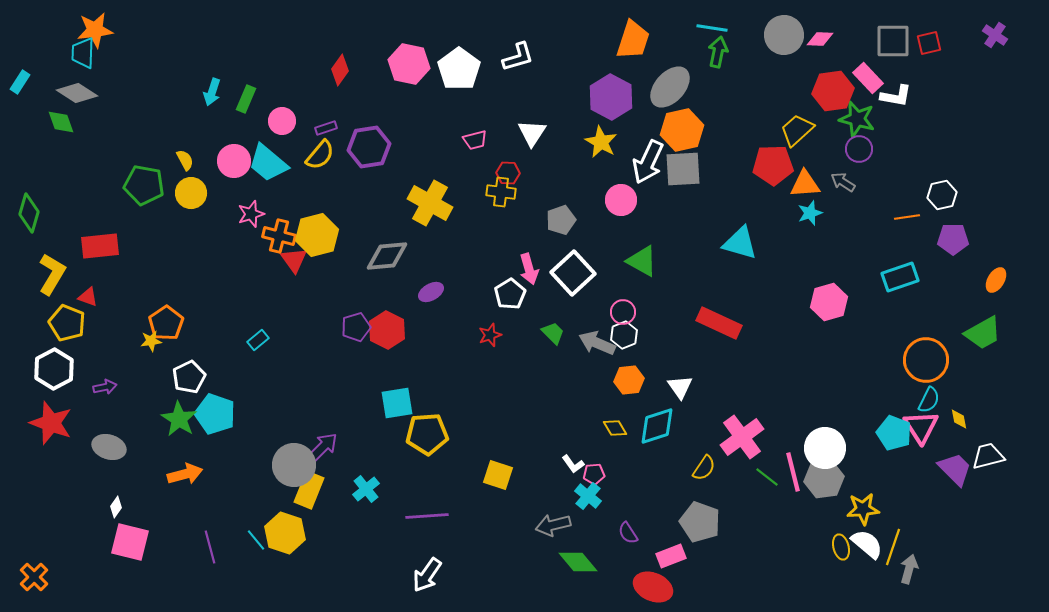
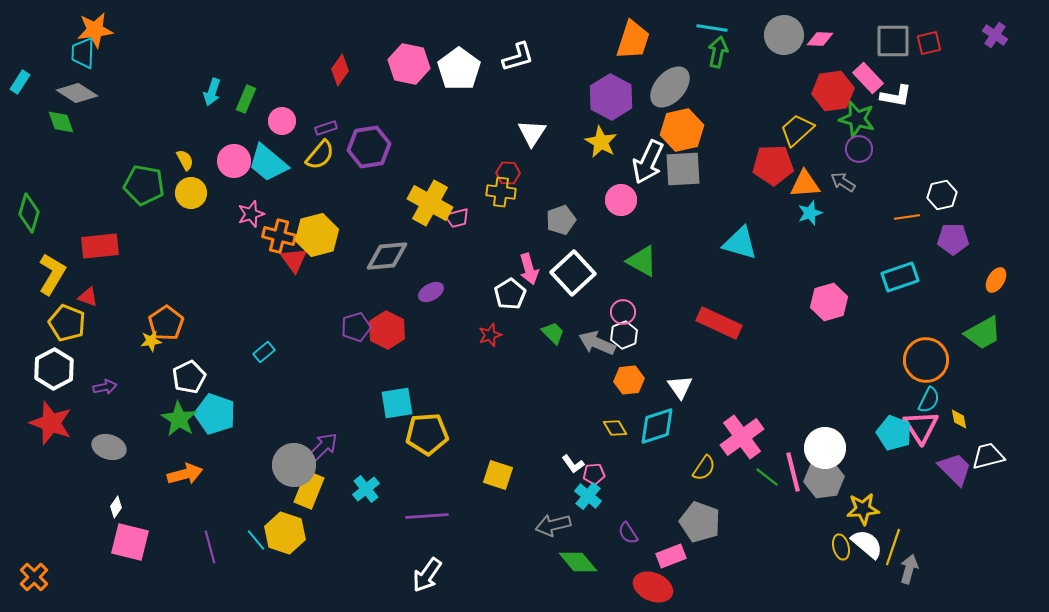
pink trapezoid at (475, 140): moved 18 px left, 78 px down
cyan rectangle at (258, 340): moved 6 px right, 12 px down
